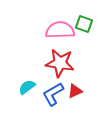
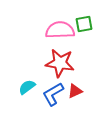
green square: rotated 30 degrees counterclockwise
